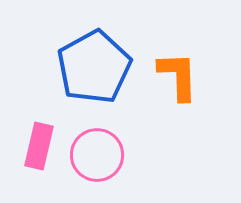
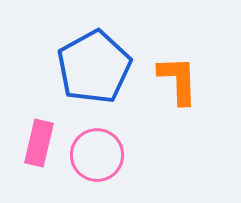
orange L-shape: moved 4 px down
pink rectangle: moved 3 px up
